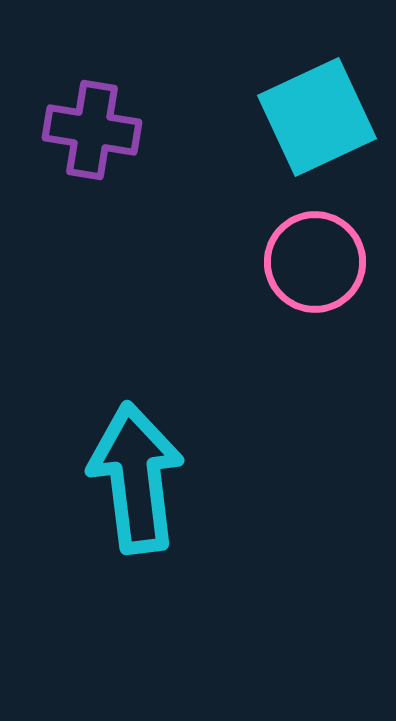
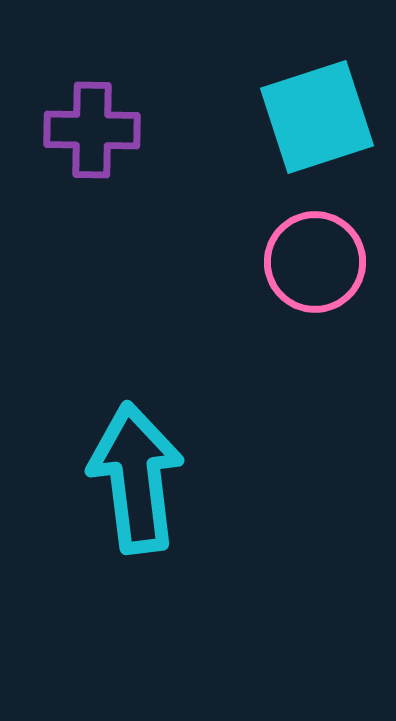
cyan square: rotated 7 degrees clockwise
purple cross: rotated 8 degrees counterclockwise
